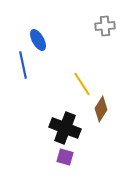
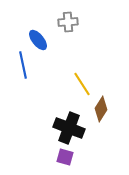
gray cross: moved 37 px left, 4 px up
blue ellipse: rotated 10 degrees counterclockwise
black cross: moved 4 px right
